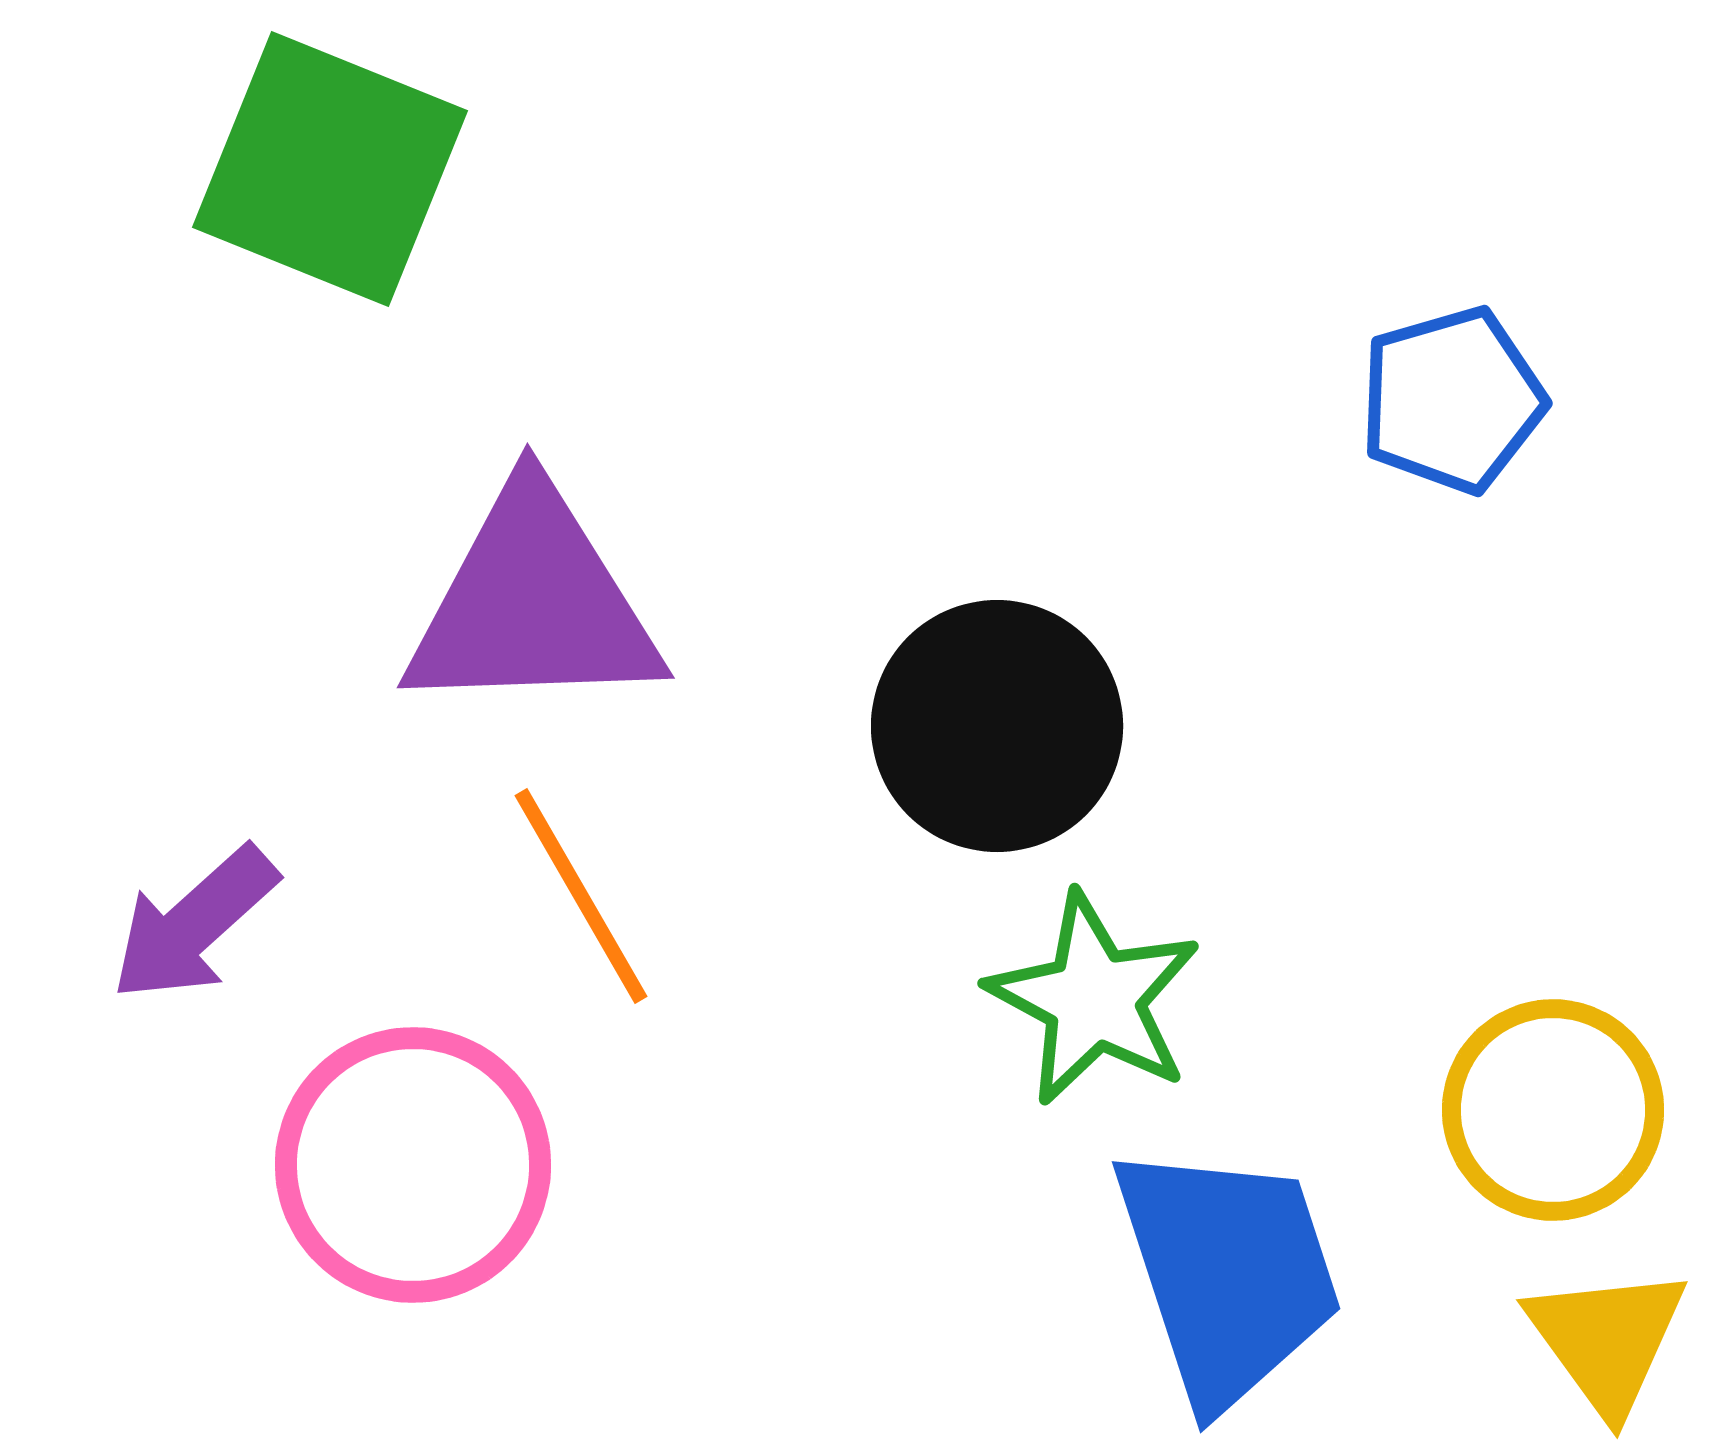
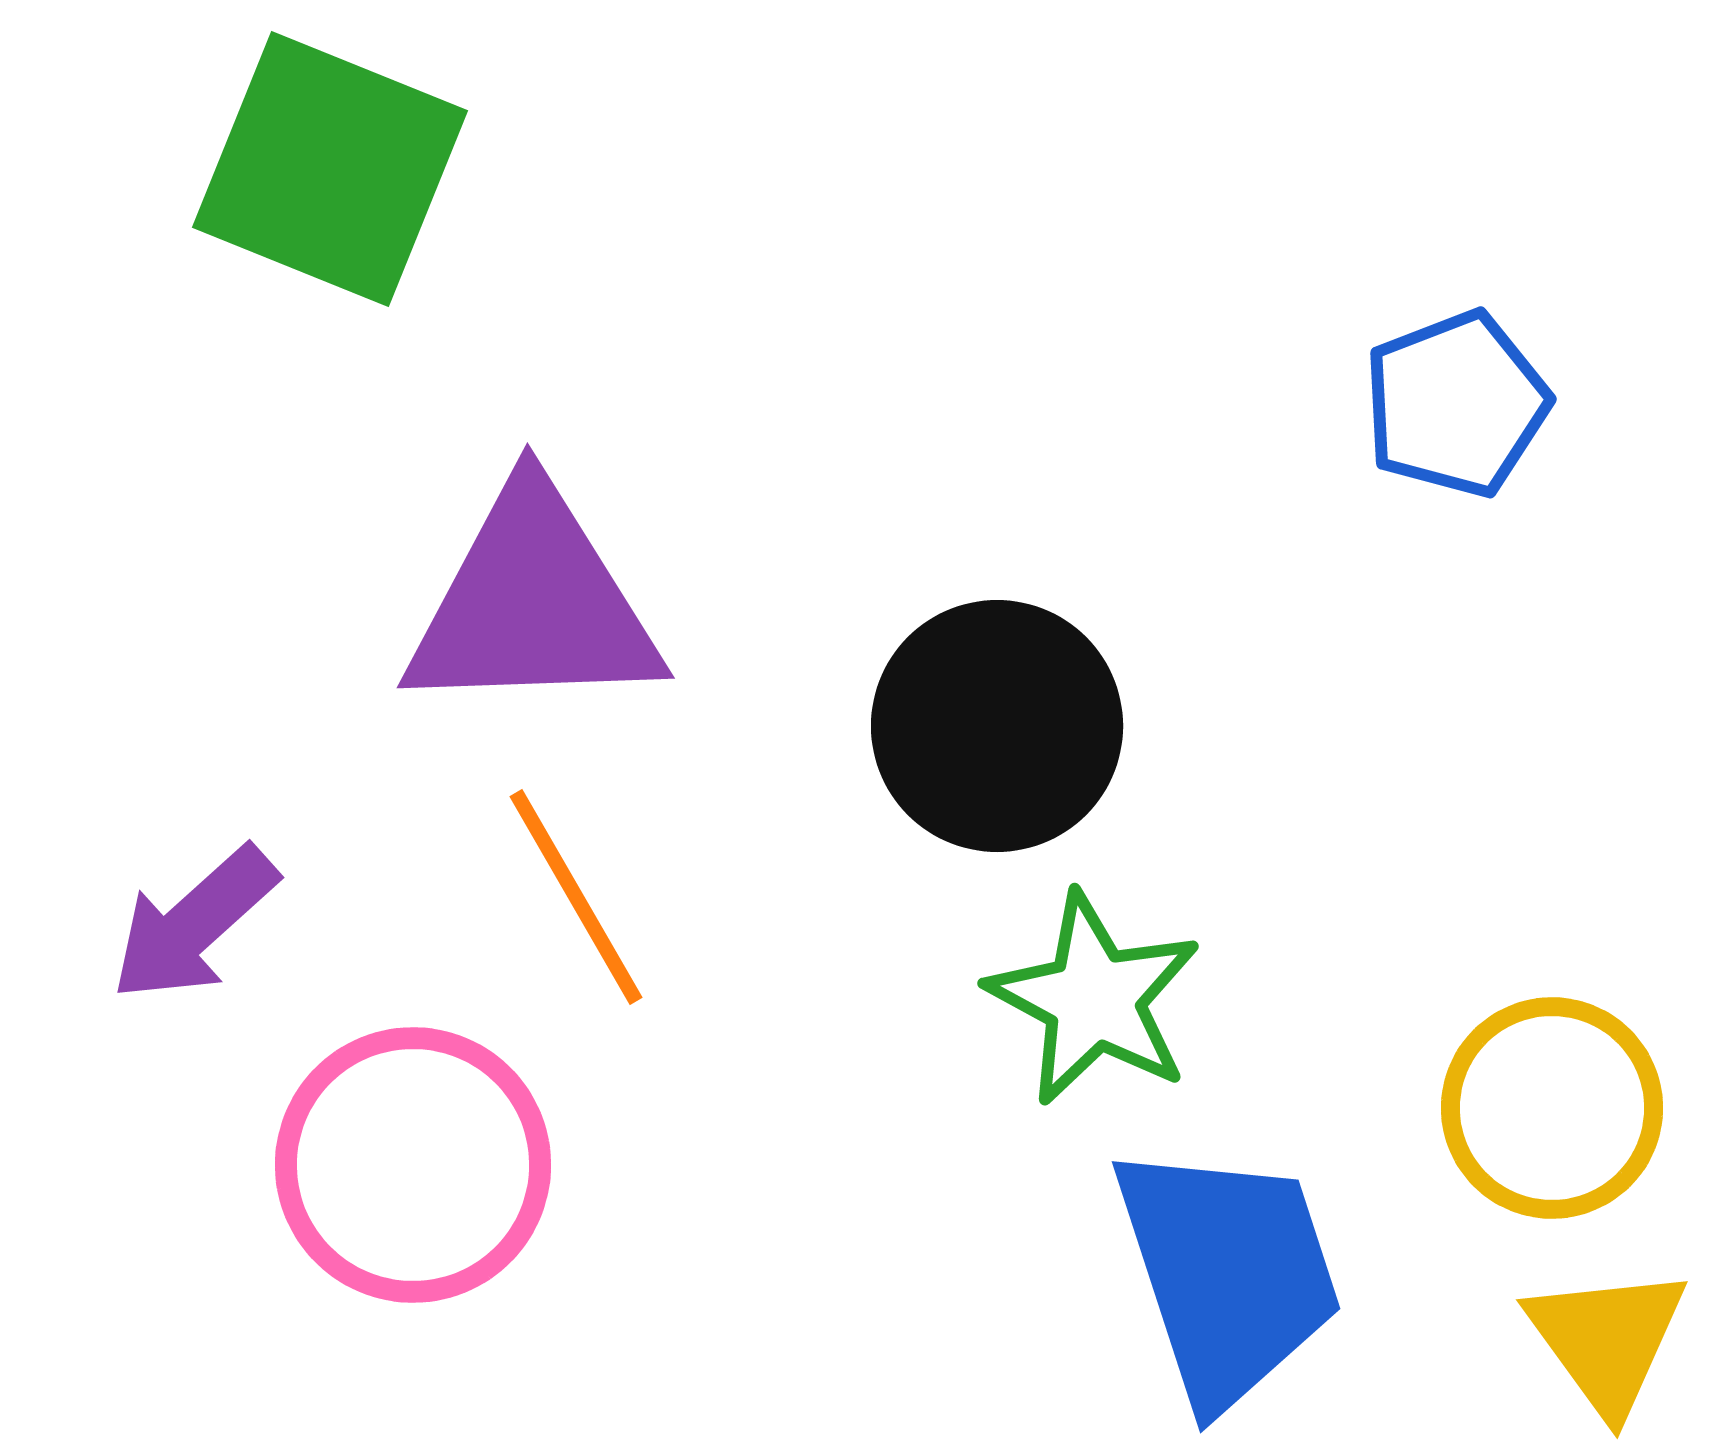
blue pentagon: moved 4 px right, 4 px down; rotated 5 degrees counterclockwise
orange line: moved 5 px left, 1 px down
yellow circle: moved 1 px left, 2 px up
